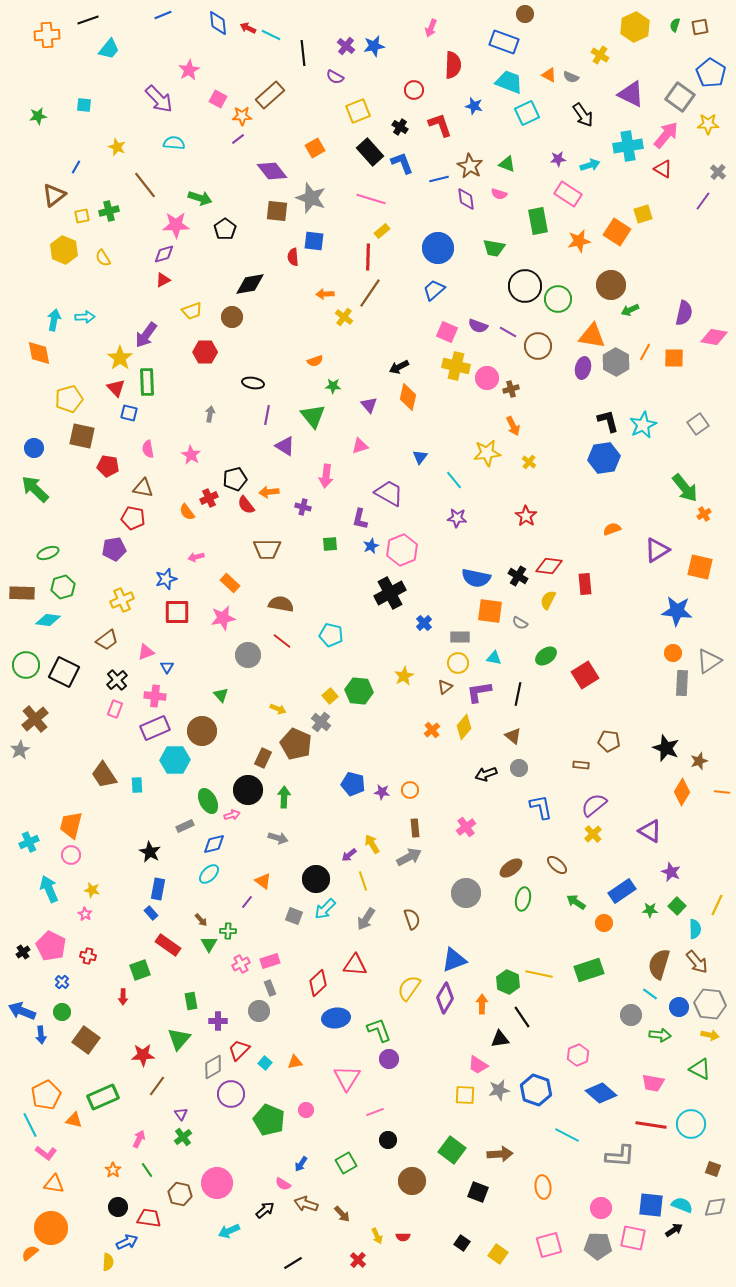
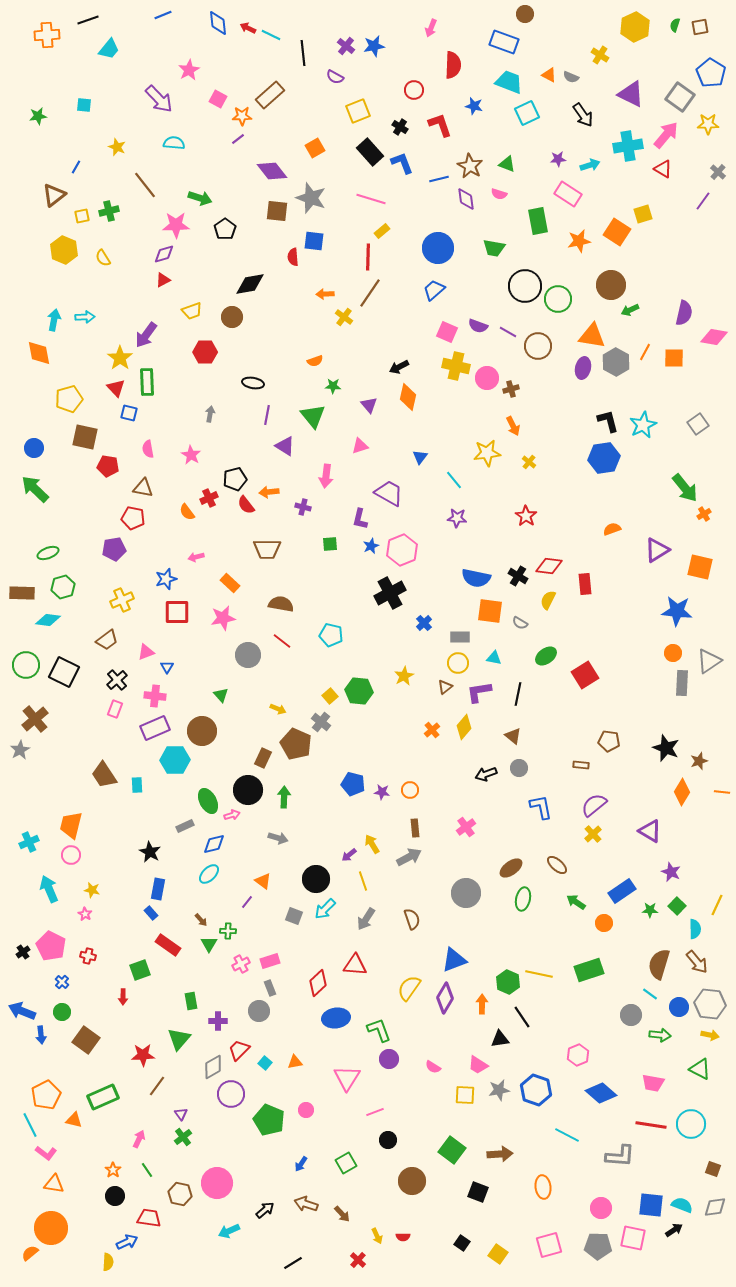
brown square at (82, 436): moved 3 px right, 1 px down
pink semicircle at (283, 1184): moved 150 px right, 117 px up
black circle at (118, 1207): moved 3 px left, 11 px up
